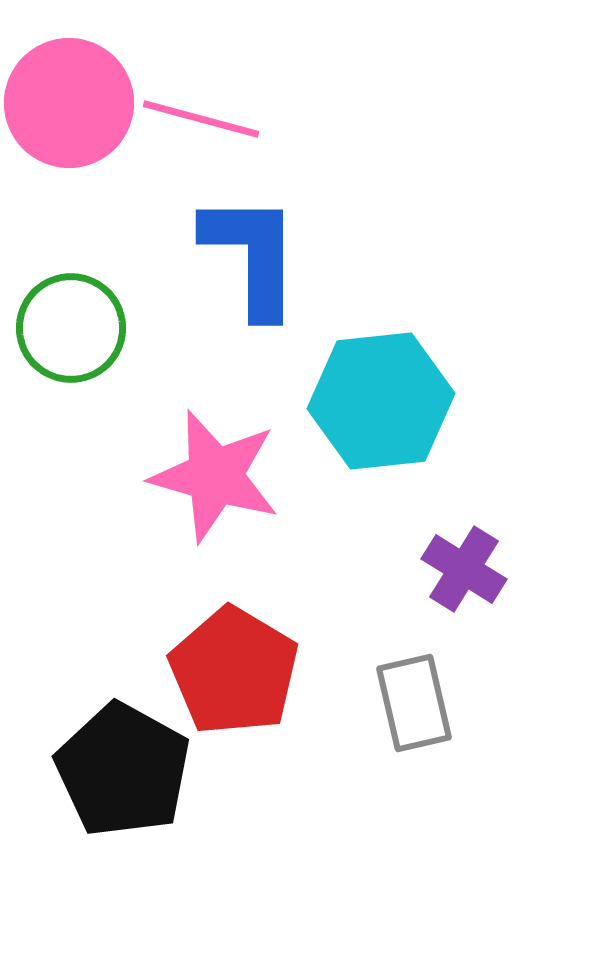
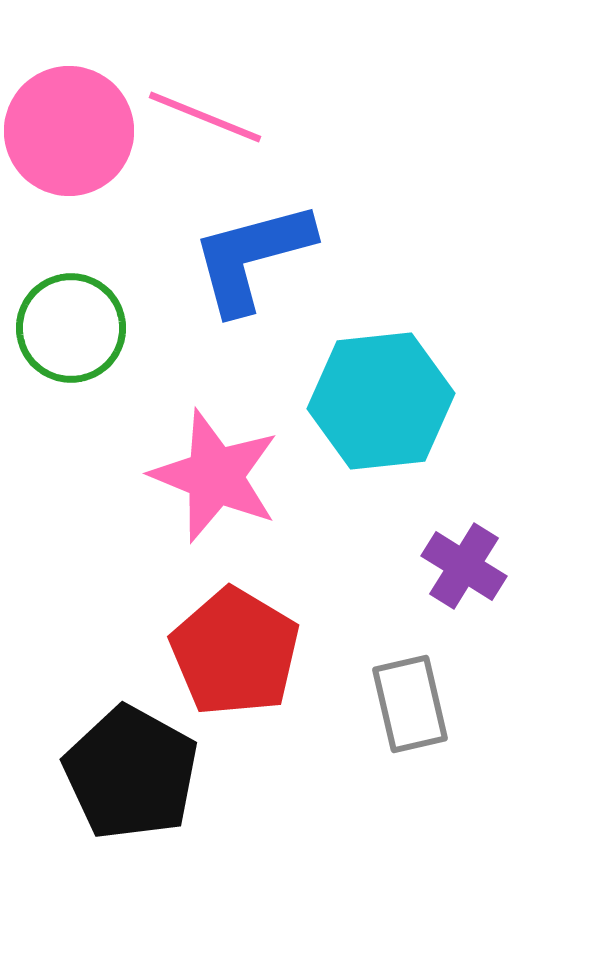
pink circle: moved 28 px down
pink line: moved 4 px right, 2 px up; rotated 7 degrees clockwise
blue L-shape: moved 2 px down; rotated 105 degrees counterclockwise
pink star: rotated 6 degrees clockwise
purple cross: moved 3 px up
red pentagon: moved 1 px right, 19 px up
gray rectangle: moved 4 px left, 1 px down
black pentagon: moved 8 px right, 3 px down
